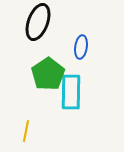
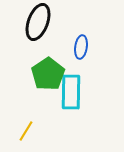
yellow line: rotated 20 degrees clockwise
